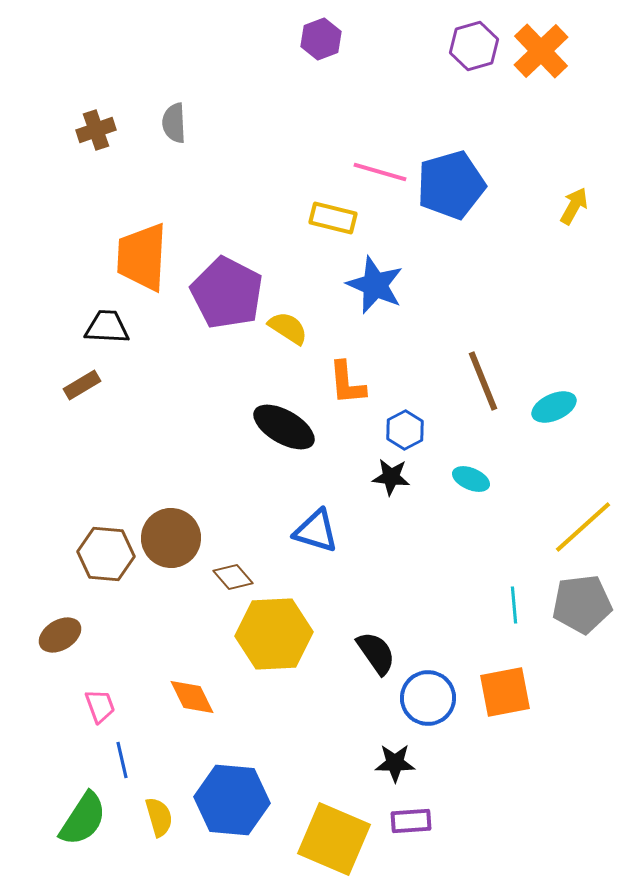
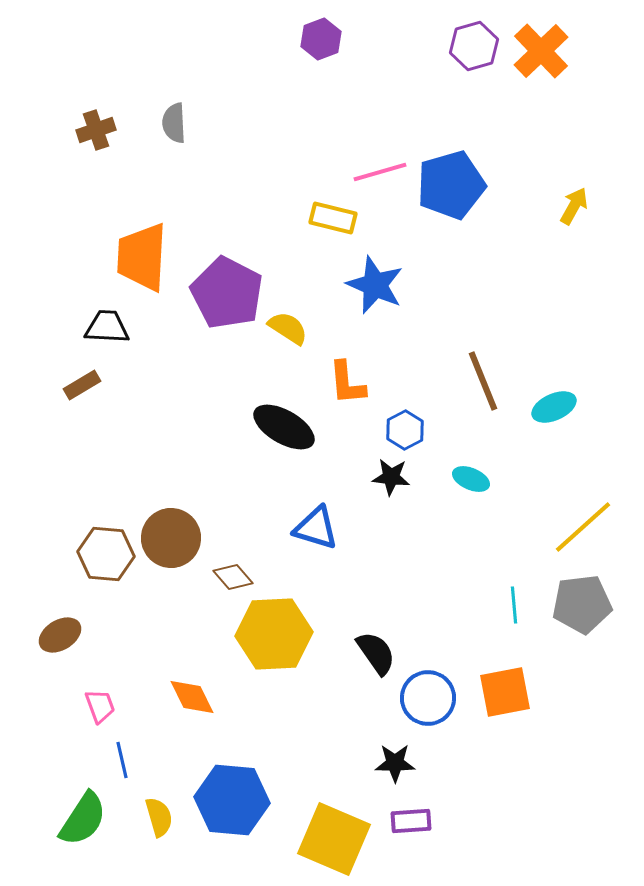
pink line at (380, 172): rotated 32 degrees counterclockwise
blue triangle at (316, 531): moved 3 px up
